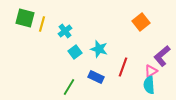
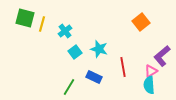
red line: rotated 30 degrees counterclockwise
blue rectangle: moved 2 px left
